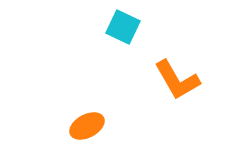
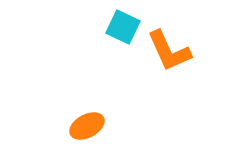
orange L-shape: moved 8 px left, 29 px up; rotated 6 degrees clockwise
